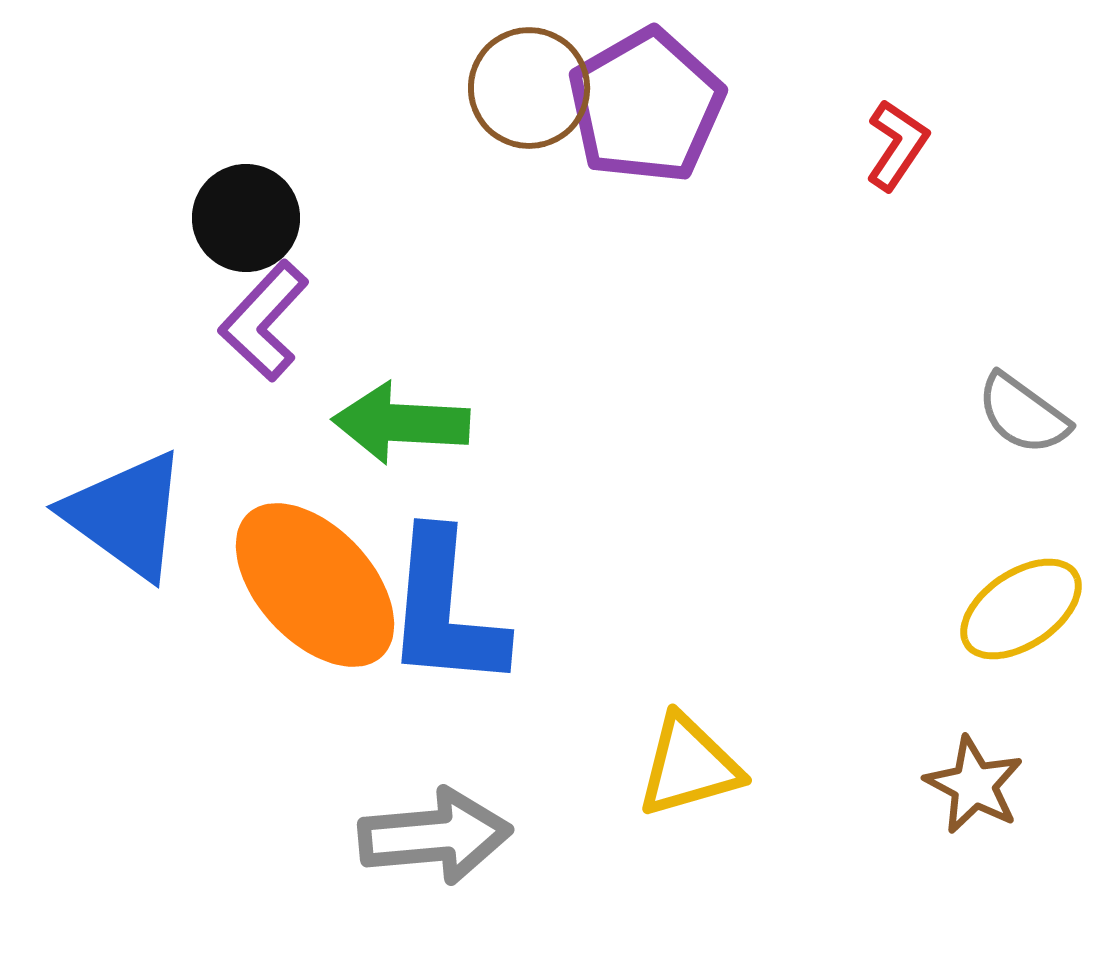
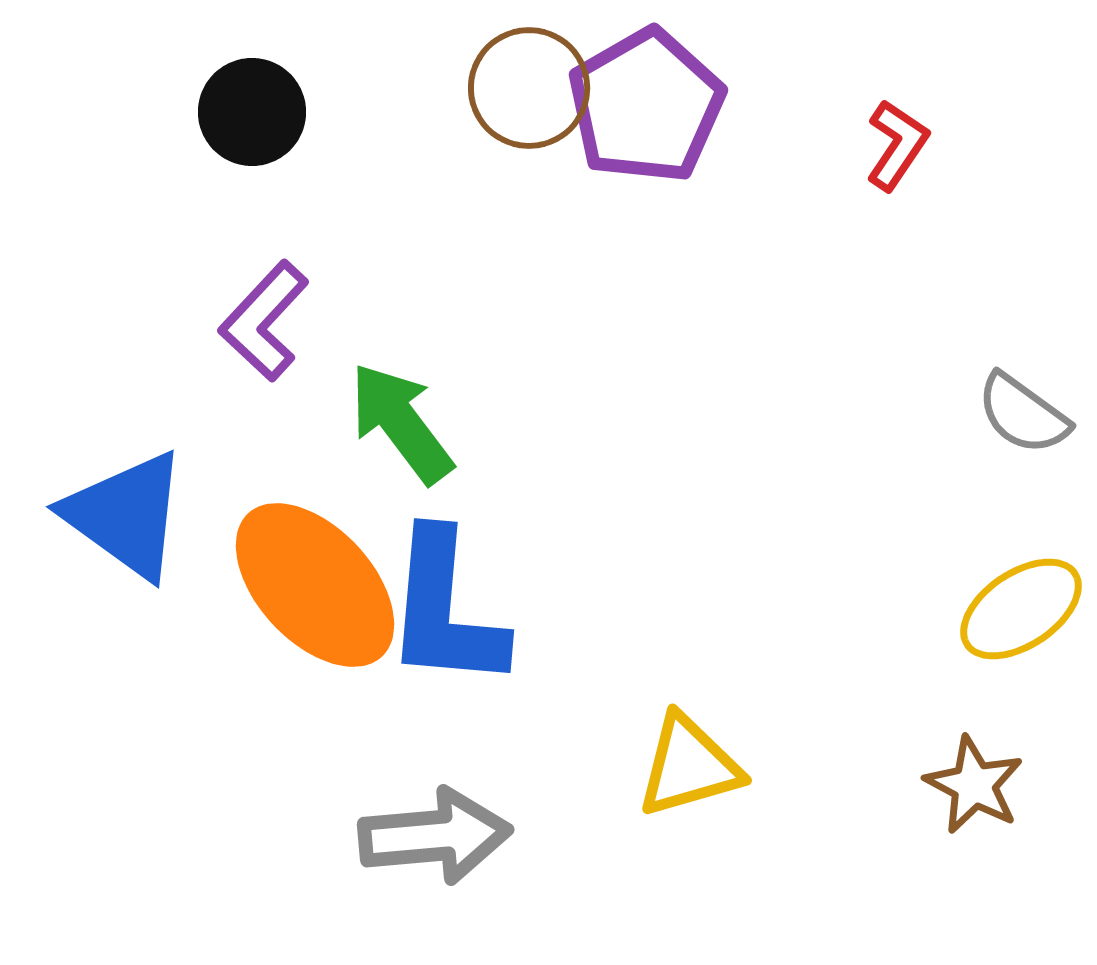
black circle: moved 6 px right, 106 px up
green arrow: rotated 50 degrees clockwise
